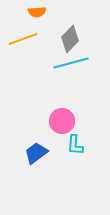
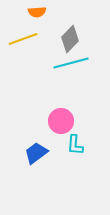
pink circle: moved 1 px left
